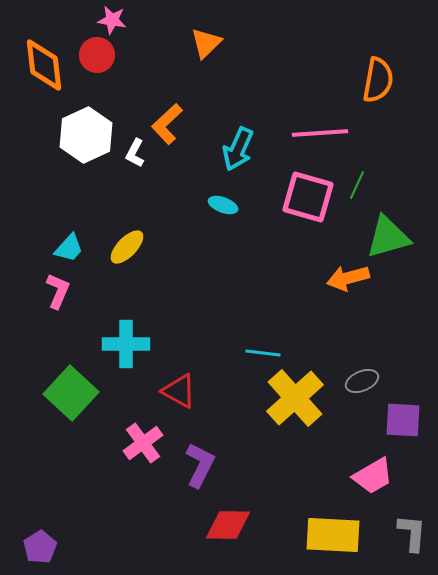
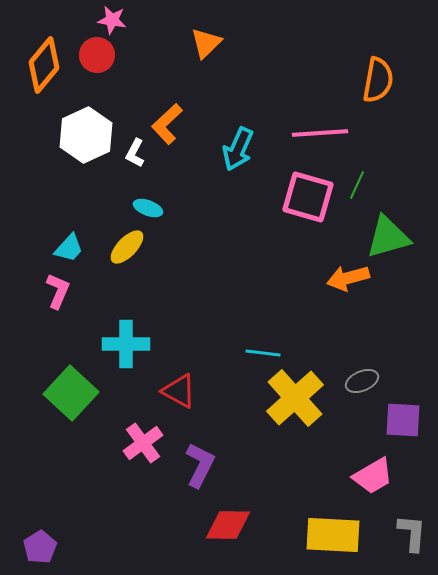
orange diamond: rotated 46 degrees clockwise
cyan ellipse: moved 75 px left, 3 px down
